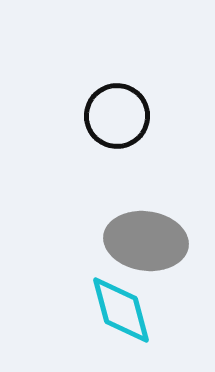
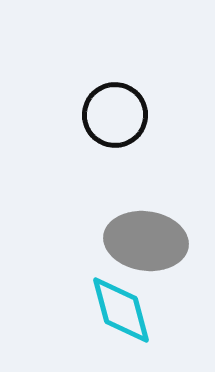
black circle: moved 2 px left, 1 px up
